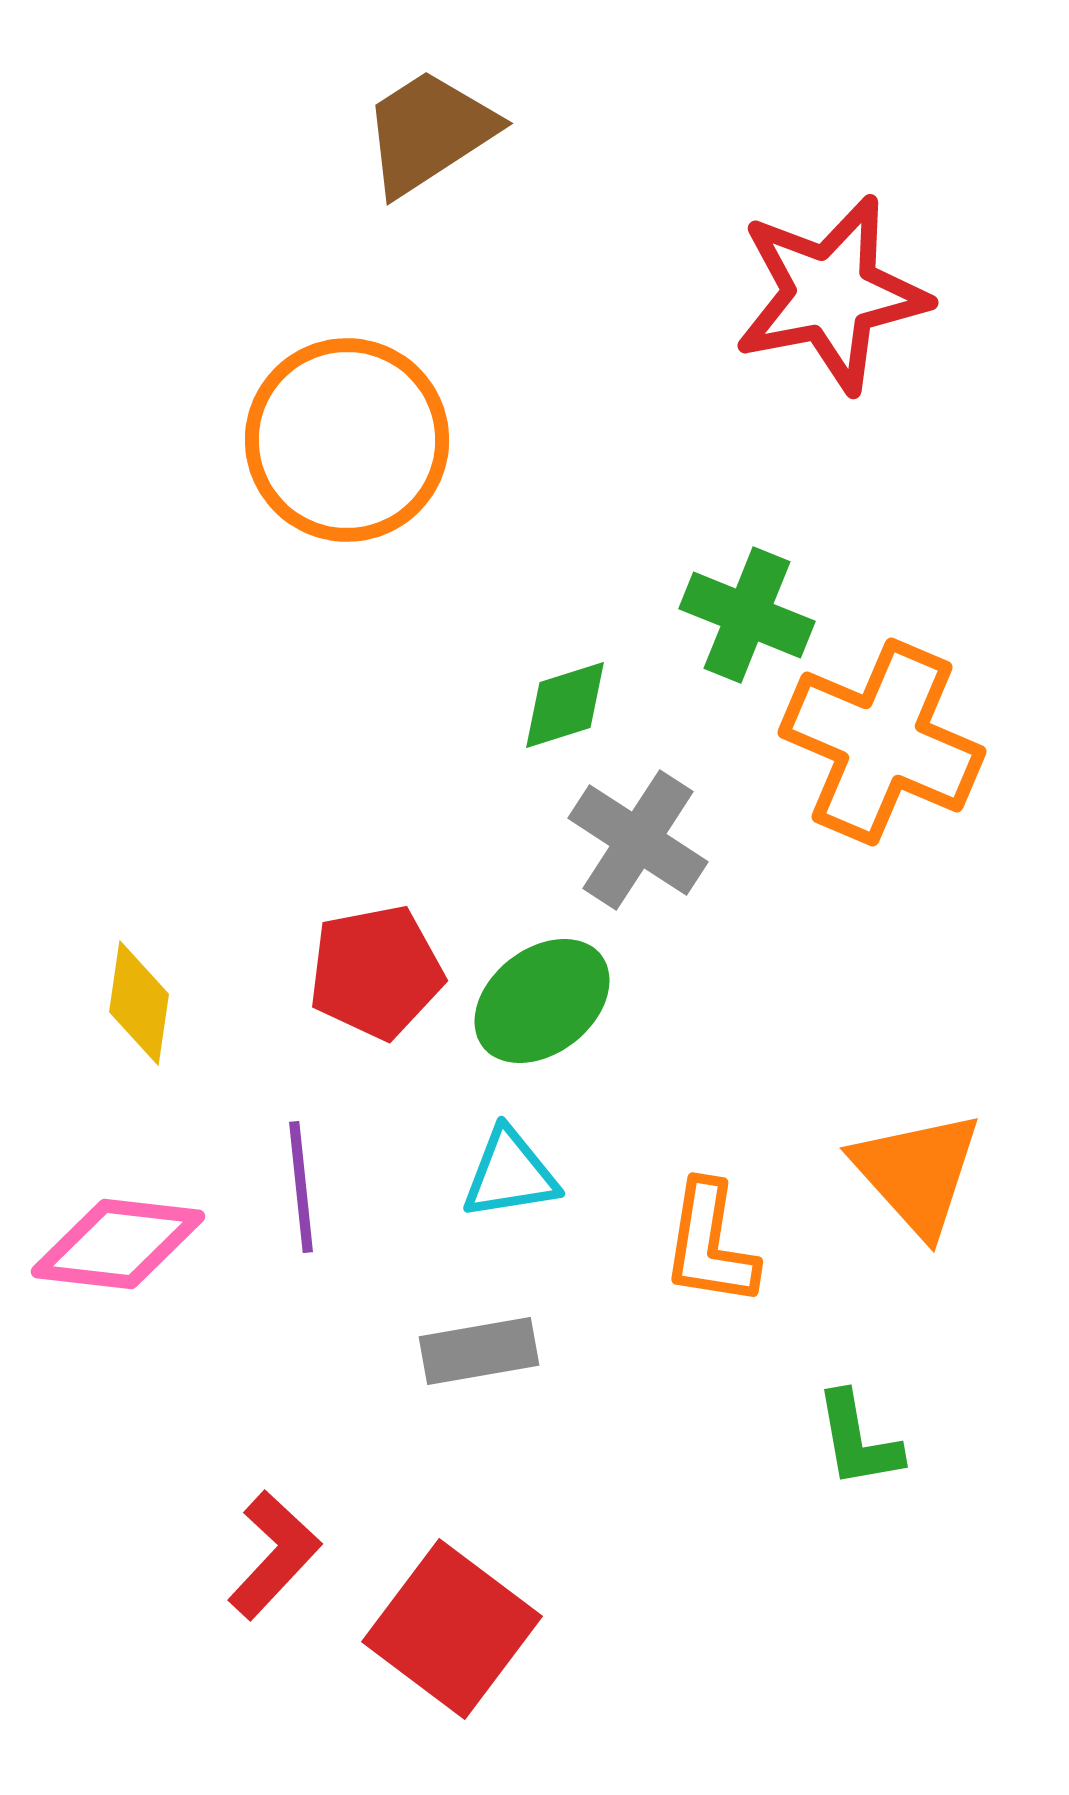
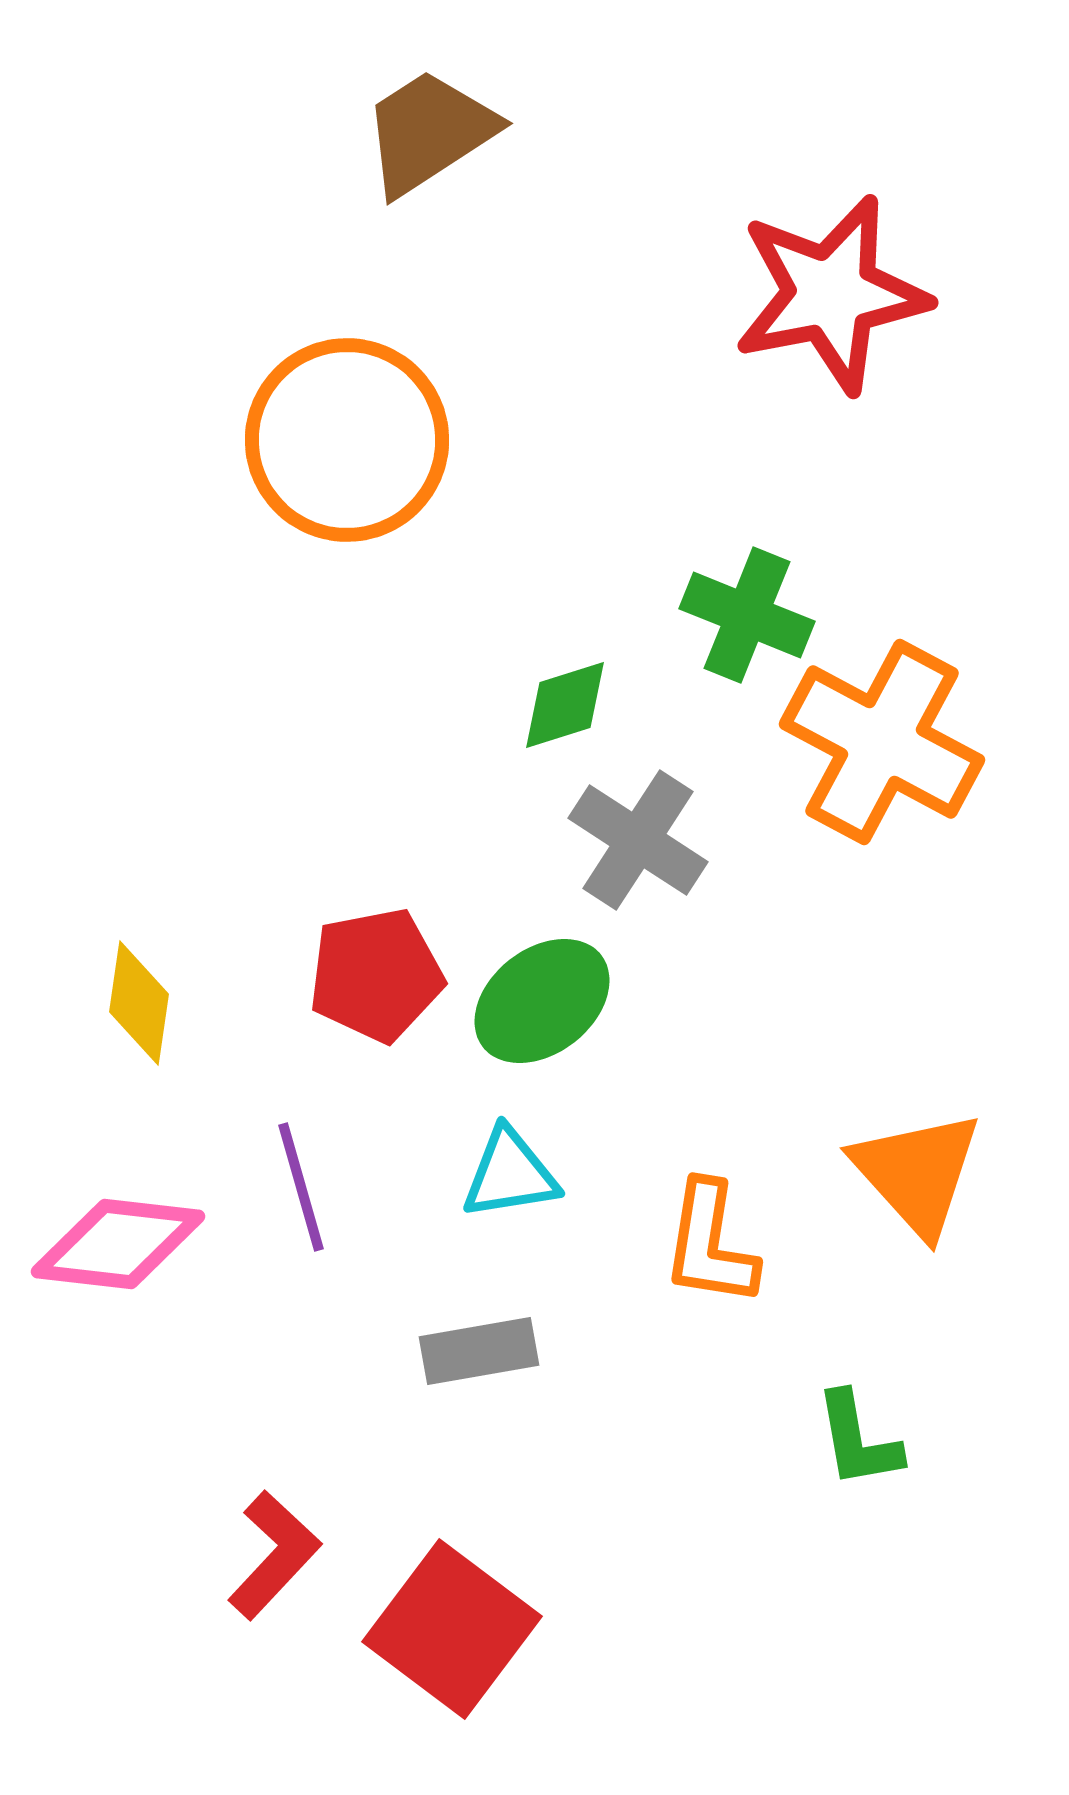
orange cross: rotated 5 degrees clockwise
red pentagon: moved 3 px down
purple line: rotated 10 degrees counterclockwise
